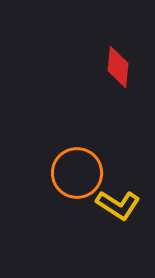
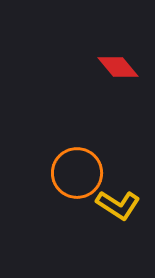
red diamond: rotated 45 degrees counterclockwise
